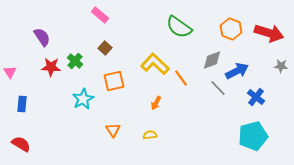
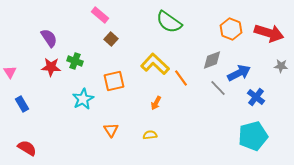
green semicircle: moved 10 px left, 5 px up
purple semicircle: moved 7 px right, 1 px down
brown square: moved 6 px right, 9 px up
green cross: rotated 21 degrees counterclockwise
blue arrow: moved 2 px right, 2 px down
blue rectangle: rotated 35 degrees counterclockwise
orange triangle: moved 2 px left
red semicircle: moved 6 px right, 4 px down
